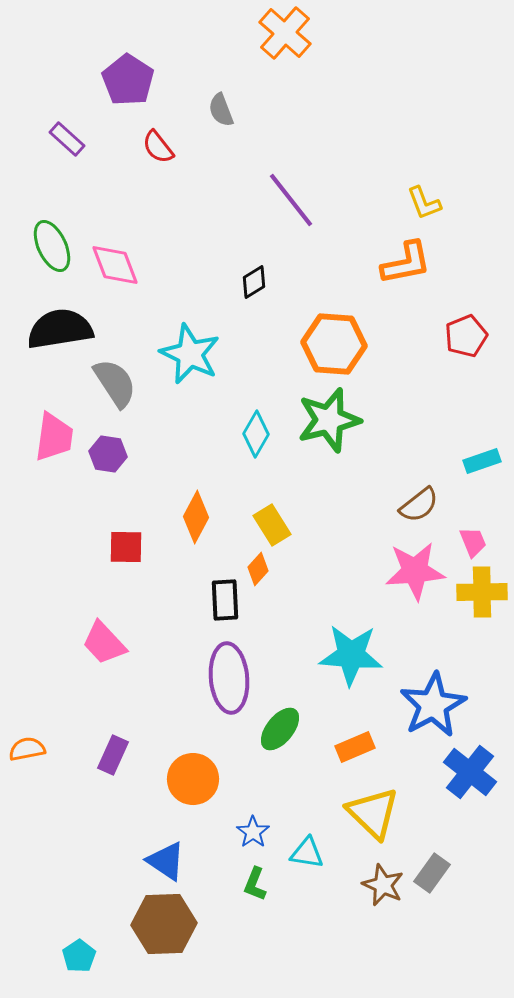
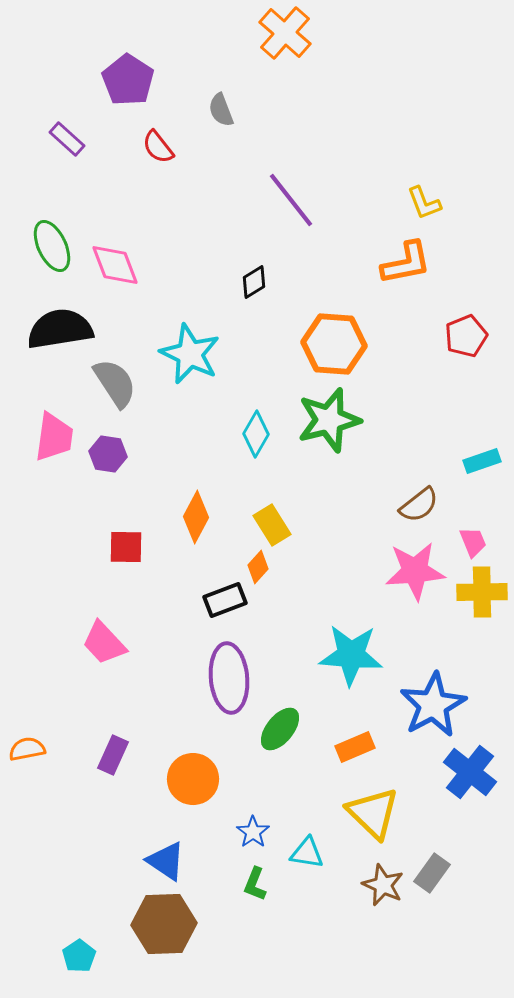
orange diamond at (258, 569): moved 2 px up
black rectangle at (225, 600): rotated 72 degrees clockwise
